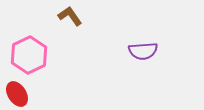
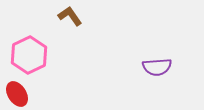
purple semicircle: moved 14 px right, 16 px down
